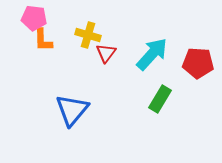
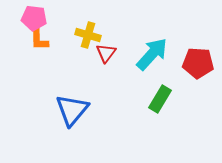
orange L-shape: moved 4 px left, 1 px up
